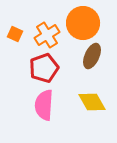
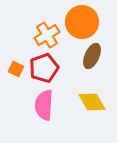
orange circle: moved 1 px left, 1 px up
orange square: moved 1 px right, 35 px down
